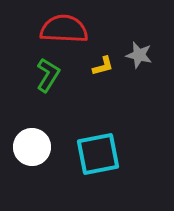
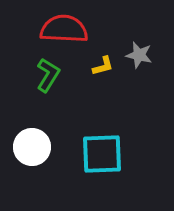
cyan square: moved 4 px right; rotated 9 degrees clockwise
